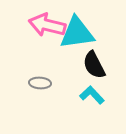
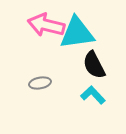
pink arrow: moved 1 px left
gray ellipse: rotated 15 degrees counterclockwise
cyan L-shape: moved 1 px right
